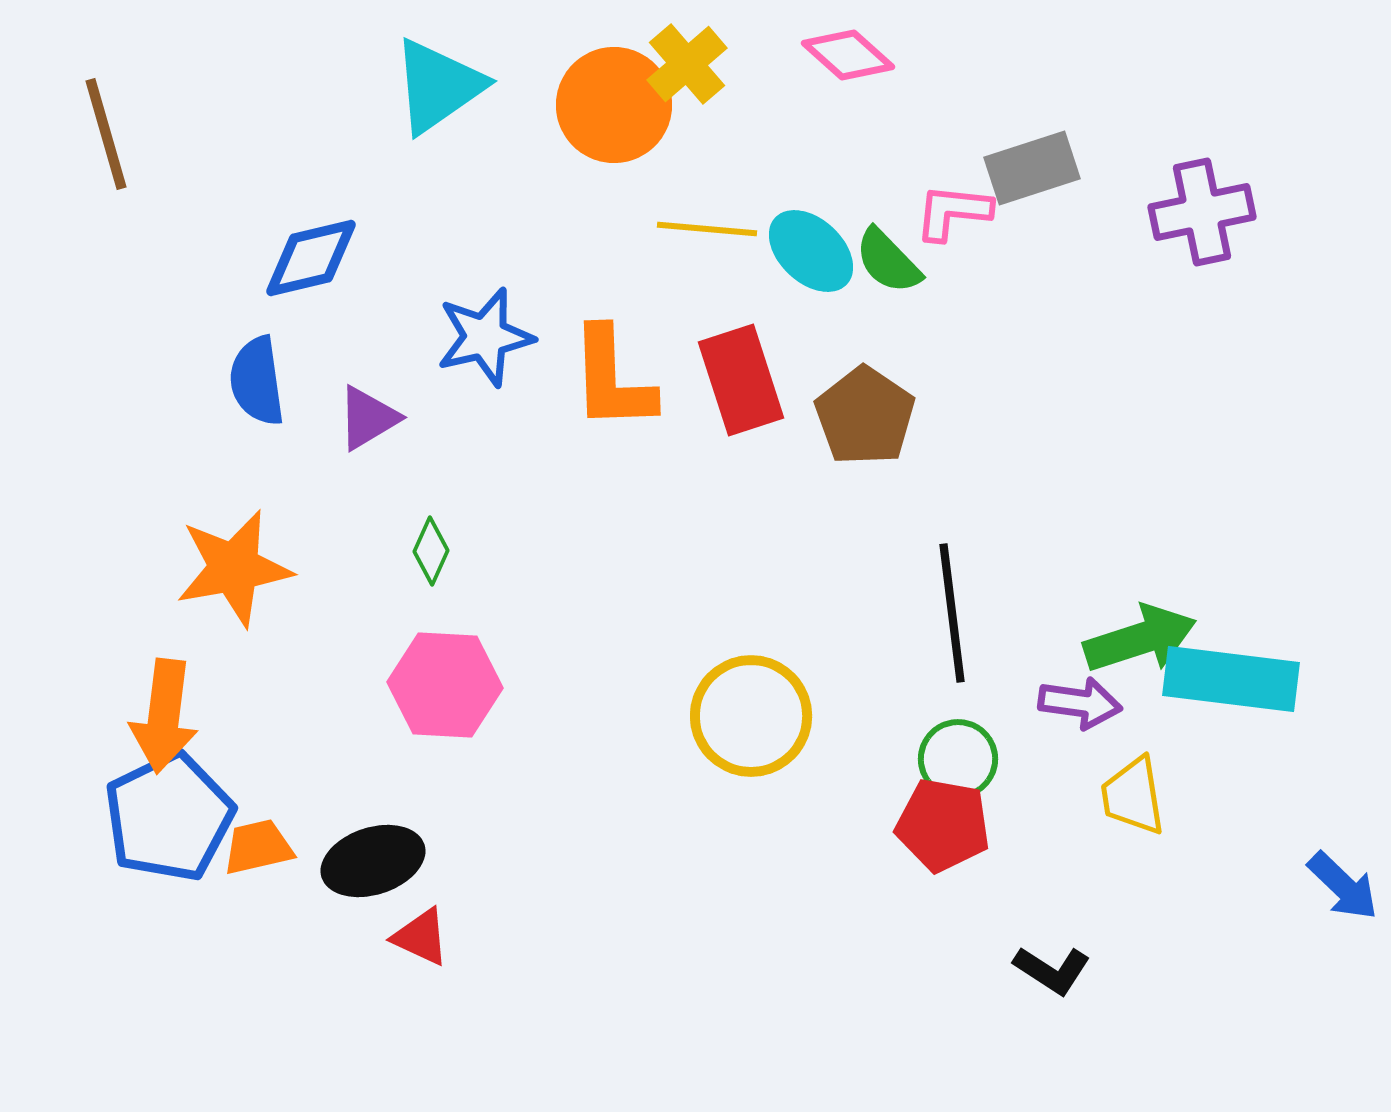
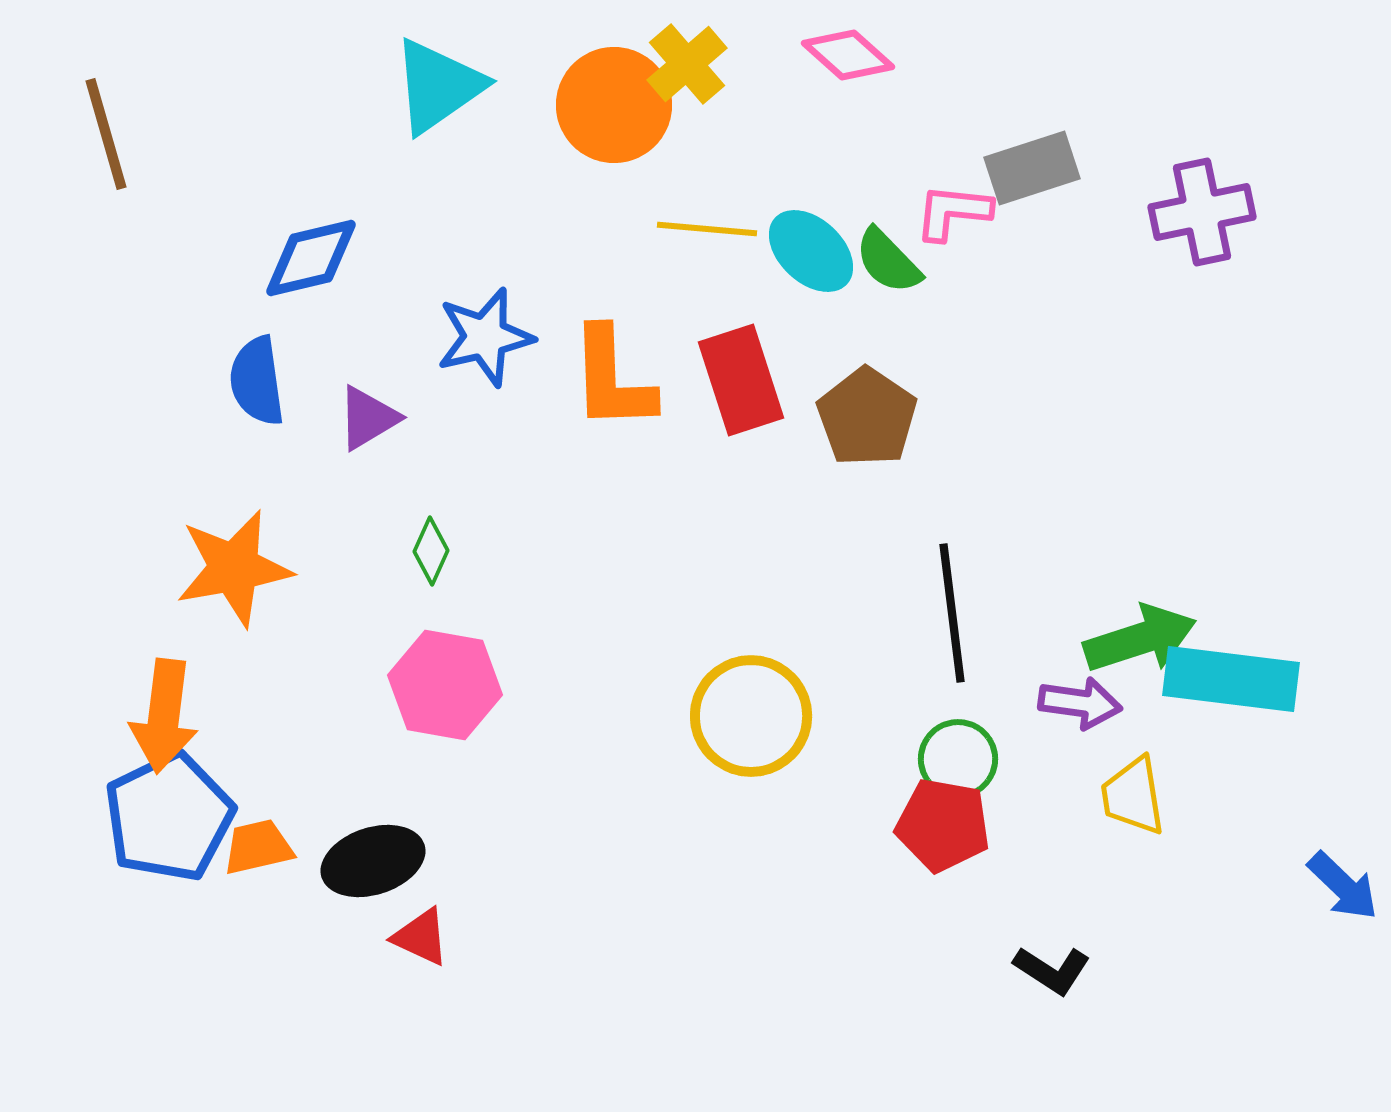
brown pentagon: moved 2 px right, 1 px down
pink hexagon: rotated 7 degrees clockwise
